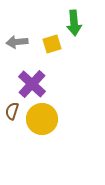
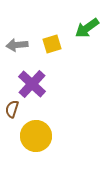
green arrow: moved 13 px right, 5 px down; rotated 60 degrees clockwise
gray arrow: moved 3 px down
brown semicircle: moved 2 px up
yellow circle: moved 6 px left, 17 px down
